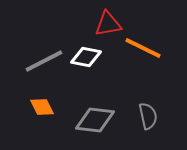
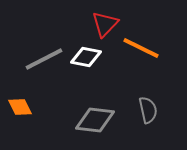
red triangle: moved 3 px left; rotated 36 degrees counterclockwise
orange line: moved 2 px left
gray line: moved 2 px up
orange diamond: moved 22 px left
gray semicircle: moved 6 px up
